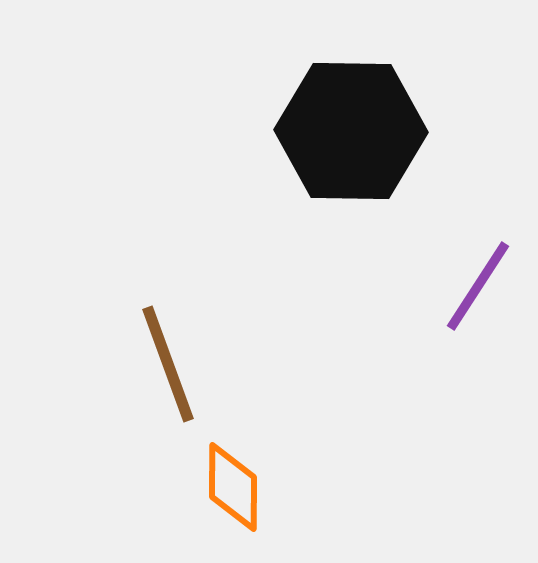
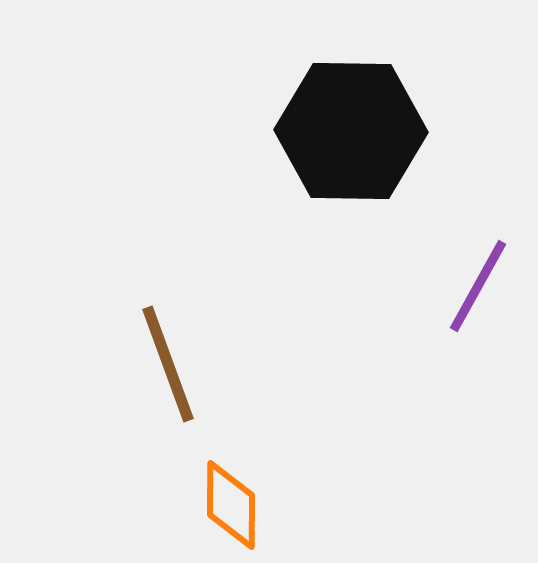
purple line: rotated 4 degrees counterclockwise
orange diamond: moved 2 px left, 18 px down
